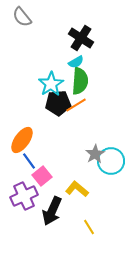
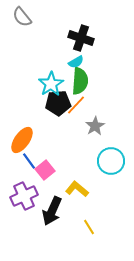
black cross: rotated 15 degrees counterclockwise
orange line: rotated 15 degrees counterclockwise
gray star: moved 28 px up
pink square: moved 3 px right, 6 px up
